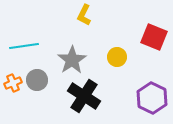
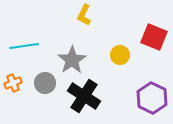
yellow circle: moved 3 px right, 2 px up
gray circle: moved 8 px right, 3 px down
